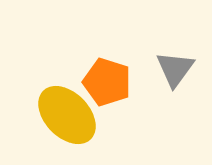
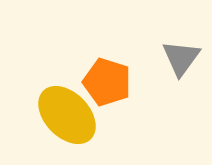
gray triangle: moved 6 px right, 11 px up
